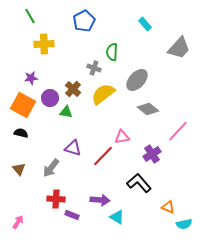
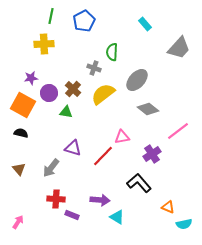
green line: moved 21 px right; rotated 42 degrees clockwise
purple circle: moved 1 px left, 5 px up
pink line: rotated 10 degrees clockwise
